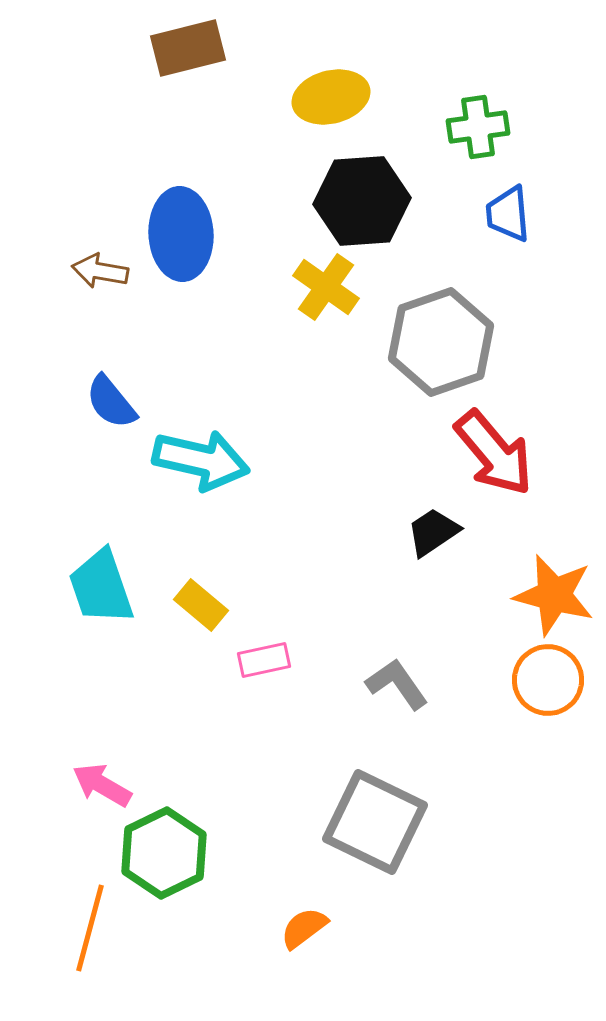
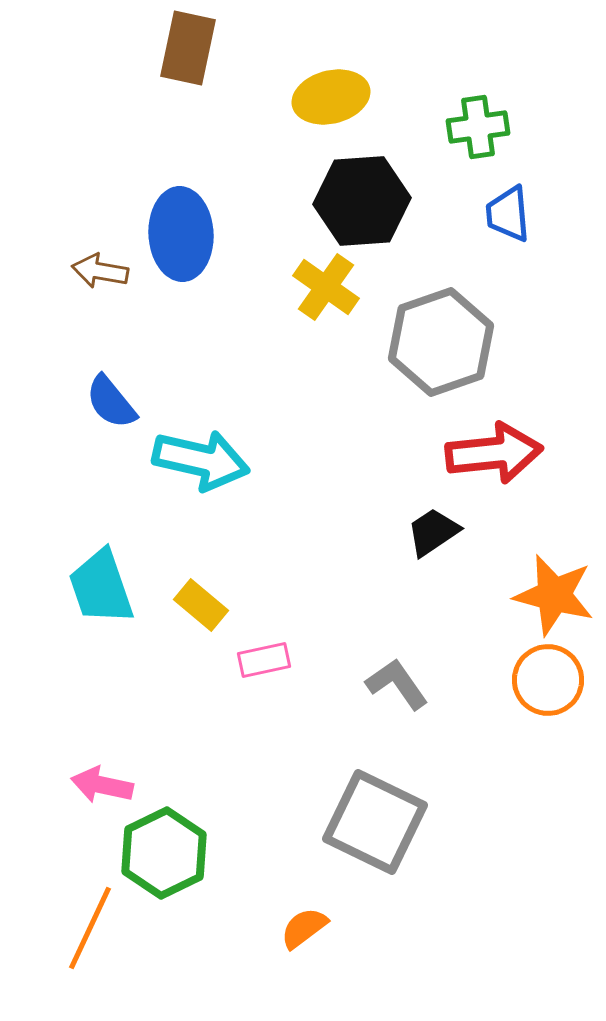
brown rectangle: rotated 64 degrees counterclockwise
red arrow: rotated 56 degrees counterclockwise
pink arrow: rotated 18 degrees counterclockwise
orange line: rotated 10 degrees clockwise
